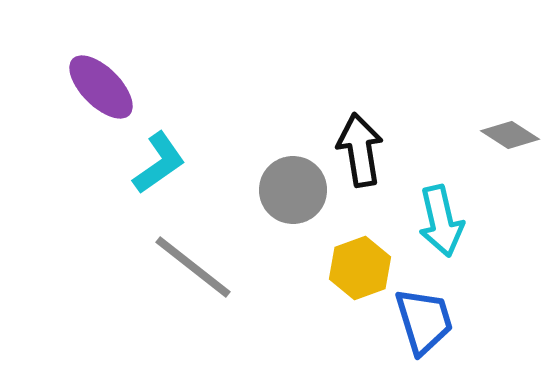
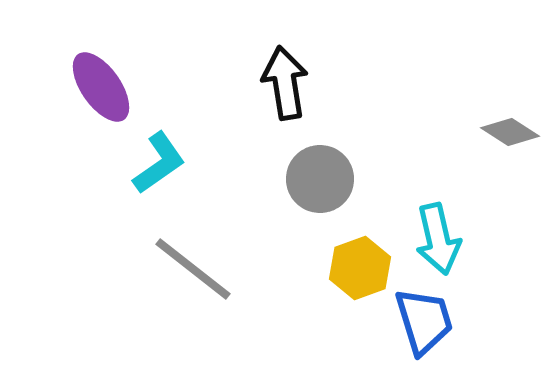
purple ellipse: rotated 10 degrees clockwise
gray diamond: moved 3 px up
black arrow: moved 75 px left, 67 px up
gray circle: moved 27 px right, 11 px up
cyan arrow: moved 3 px left, 18 px down
gray line: moved 2 px down
